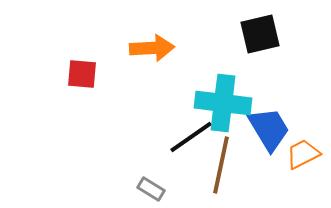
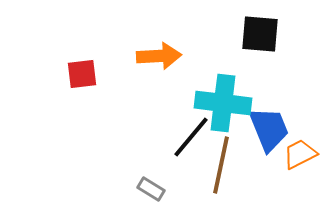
black square: rotated 18 degrees clockwise
orange arrow: moved 7 px right, 8 px down
red square: rotated 12 degrees counterclockwise
blue trapezoid: rotated 9 degrees clockwise
black line: rotated 15 degrees counterclockwise
orange trapezoid: moved 3 px left
